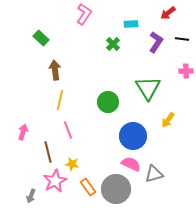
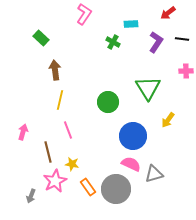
green cross: moved 2 px up; rotated 16 degrees counterclockwise
